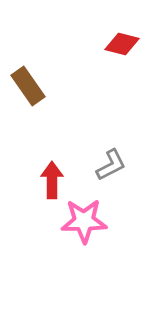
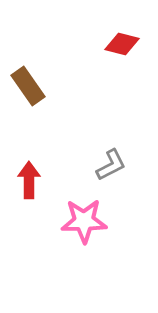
red arrow: moved 23 px left
